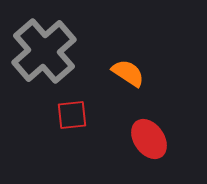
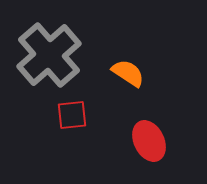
gray cross: moved 5 px right, 4 px down
red ellipse: moved 2 px down; rotated 9 degrees clockwise
